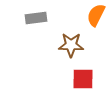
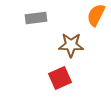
red square: moved 23 px left, 1 px up; rotated 25 degrees counterclockwise
